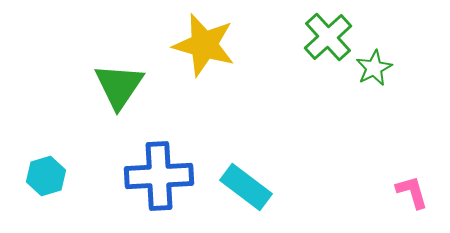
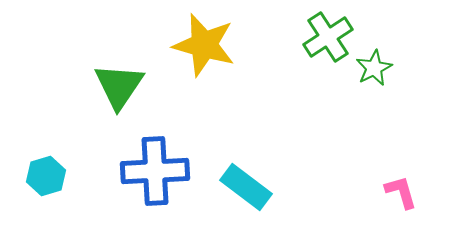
green cross: rotated 9 degrees clockwise
blue cross: moved 4 px left, 5 px up
pink L-shape: moved 11 px left
